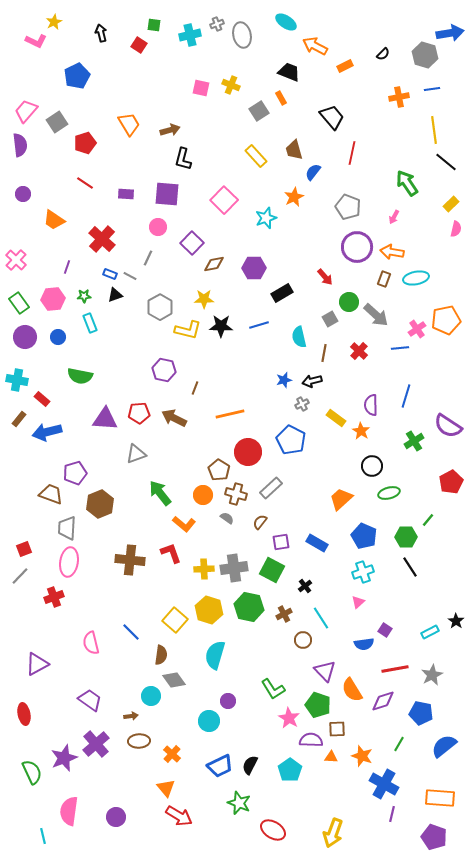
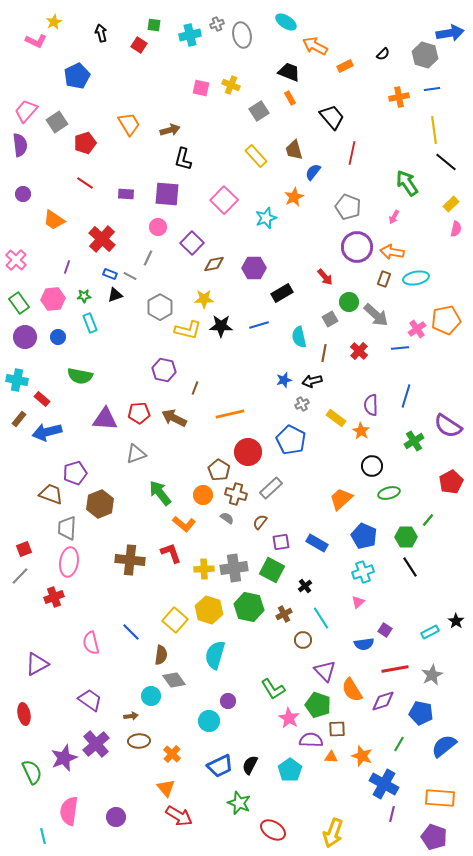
orange rectangle at (281, 98): moved 9 px right
